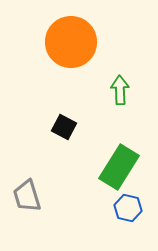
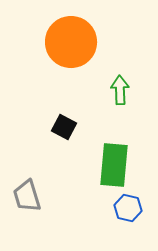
green rectangle: moved 5 px left, 2 px up; rotated 27 degrees counterclockwise
